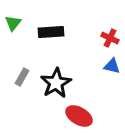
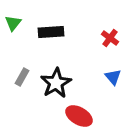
red cross: rotated 12 degrees clockwise
blue triangle: moved 1 px right, 11 px down; rotated 36 degrees clockwise
